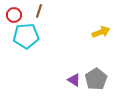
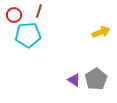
cyan pentagon: moved 2 px right, 1 px up
